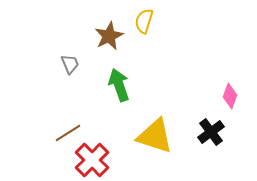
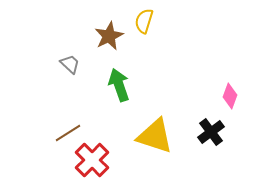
gray trapezoid: rotated 25 degrees counterclockwise
